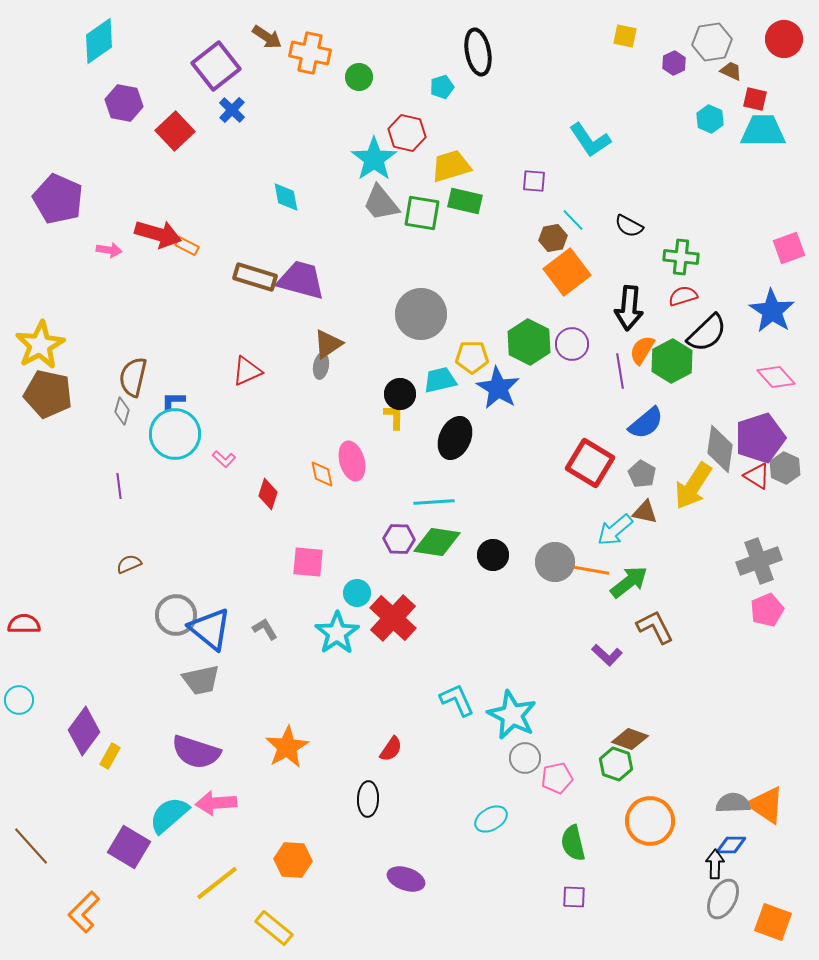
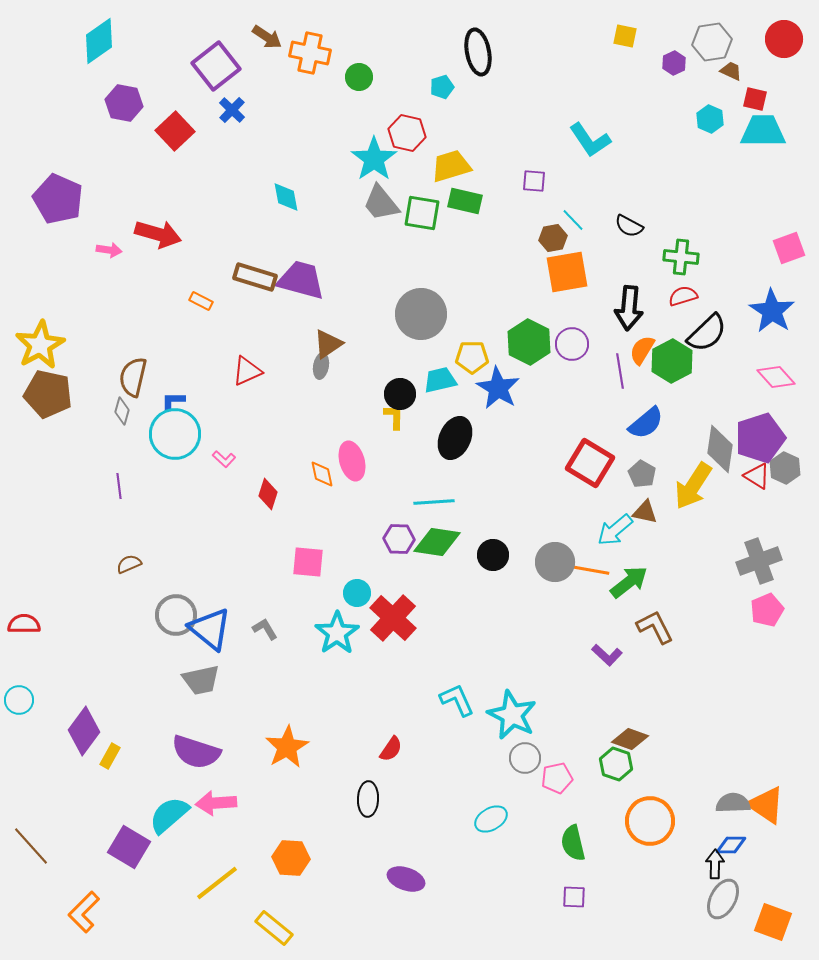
orange rectangle at (187, 246): moved 14 px right, 55 px down
orange square at (567, 272): rotated 27 degrees clockwise
orange hexagon at (293, 860): moved 2 px left, 2 px up
